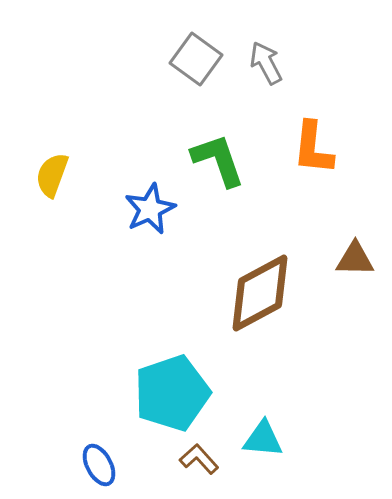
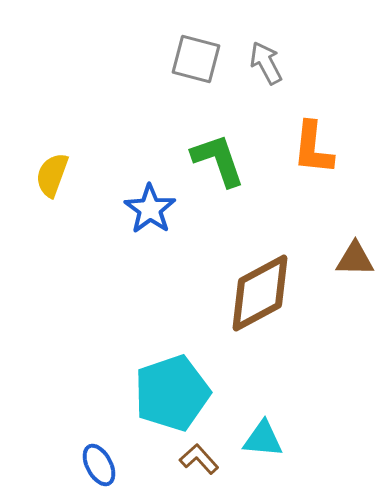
gray square: rotated 21 degrees counterclockwise
blue star: rotated 12 degrees counterclockwise
